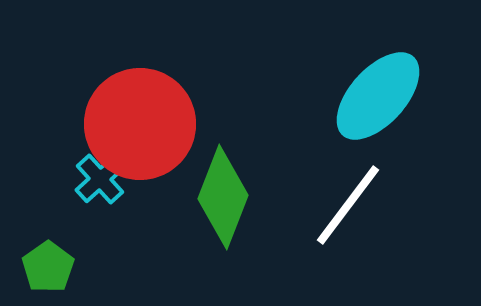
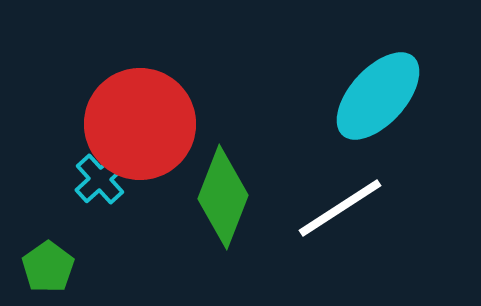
white line: moved 8 px left, 3 px down; rotated 20 degrees clockwise
